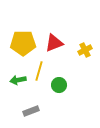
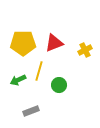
green arrow: rotated 14 degrees counterclockwise
